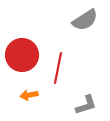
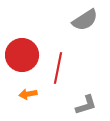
orange arrow: moved 1 px left, 1 px up
